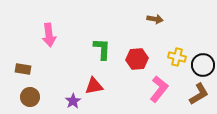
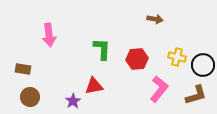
brown L-shape: moved 3 px left, 1 px down; rotated 15 degrees clockwise
